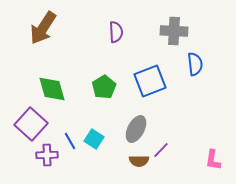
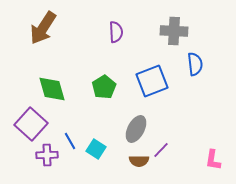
blue square: moved 2 px right
cyan square: moved 2 px right, 10 px down
